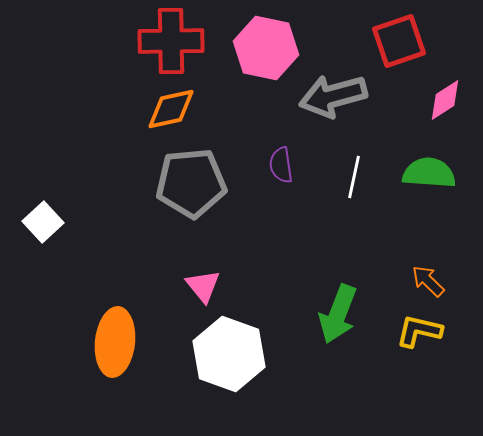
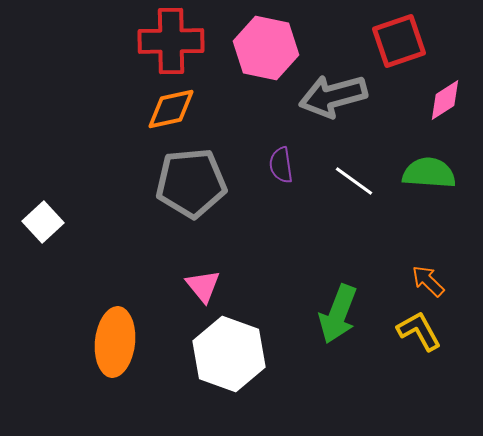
white line: moved 4 px down; rotated 66 degrees counterclockwise
yellow L-shape: rotated 48 degrees clockwise
